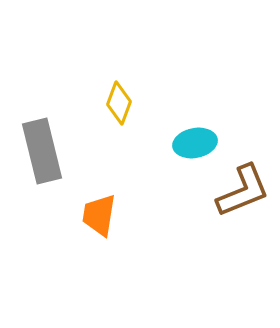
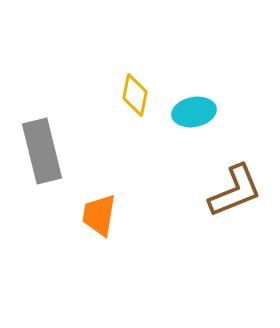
yellow diamond: moved 16 px right, 8 px up; rotated 9 degrees counterclockwise
cyan ellipse: moved 1 px left, 31 px up
brown L-shape: moved 8 px left
